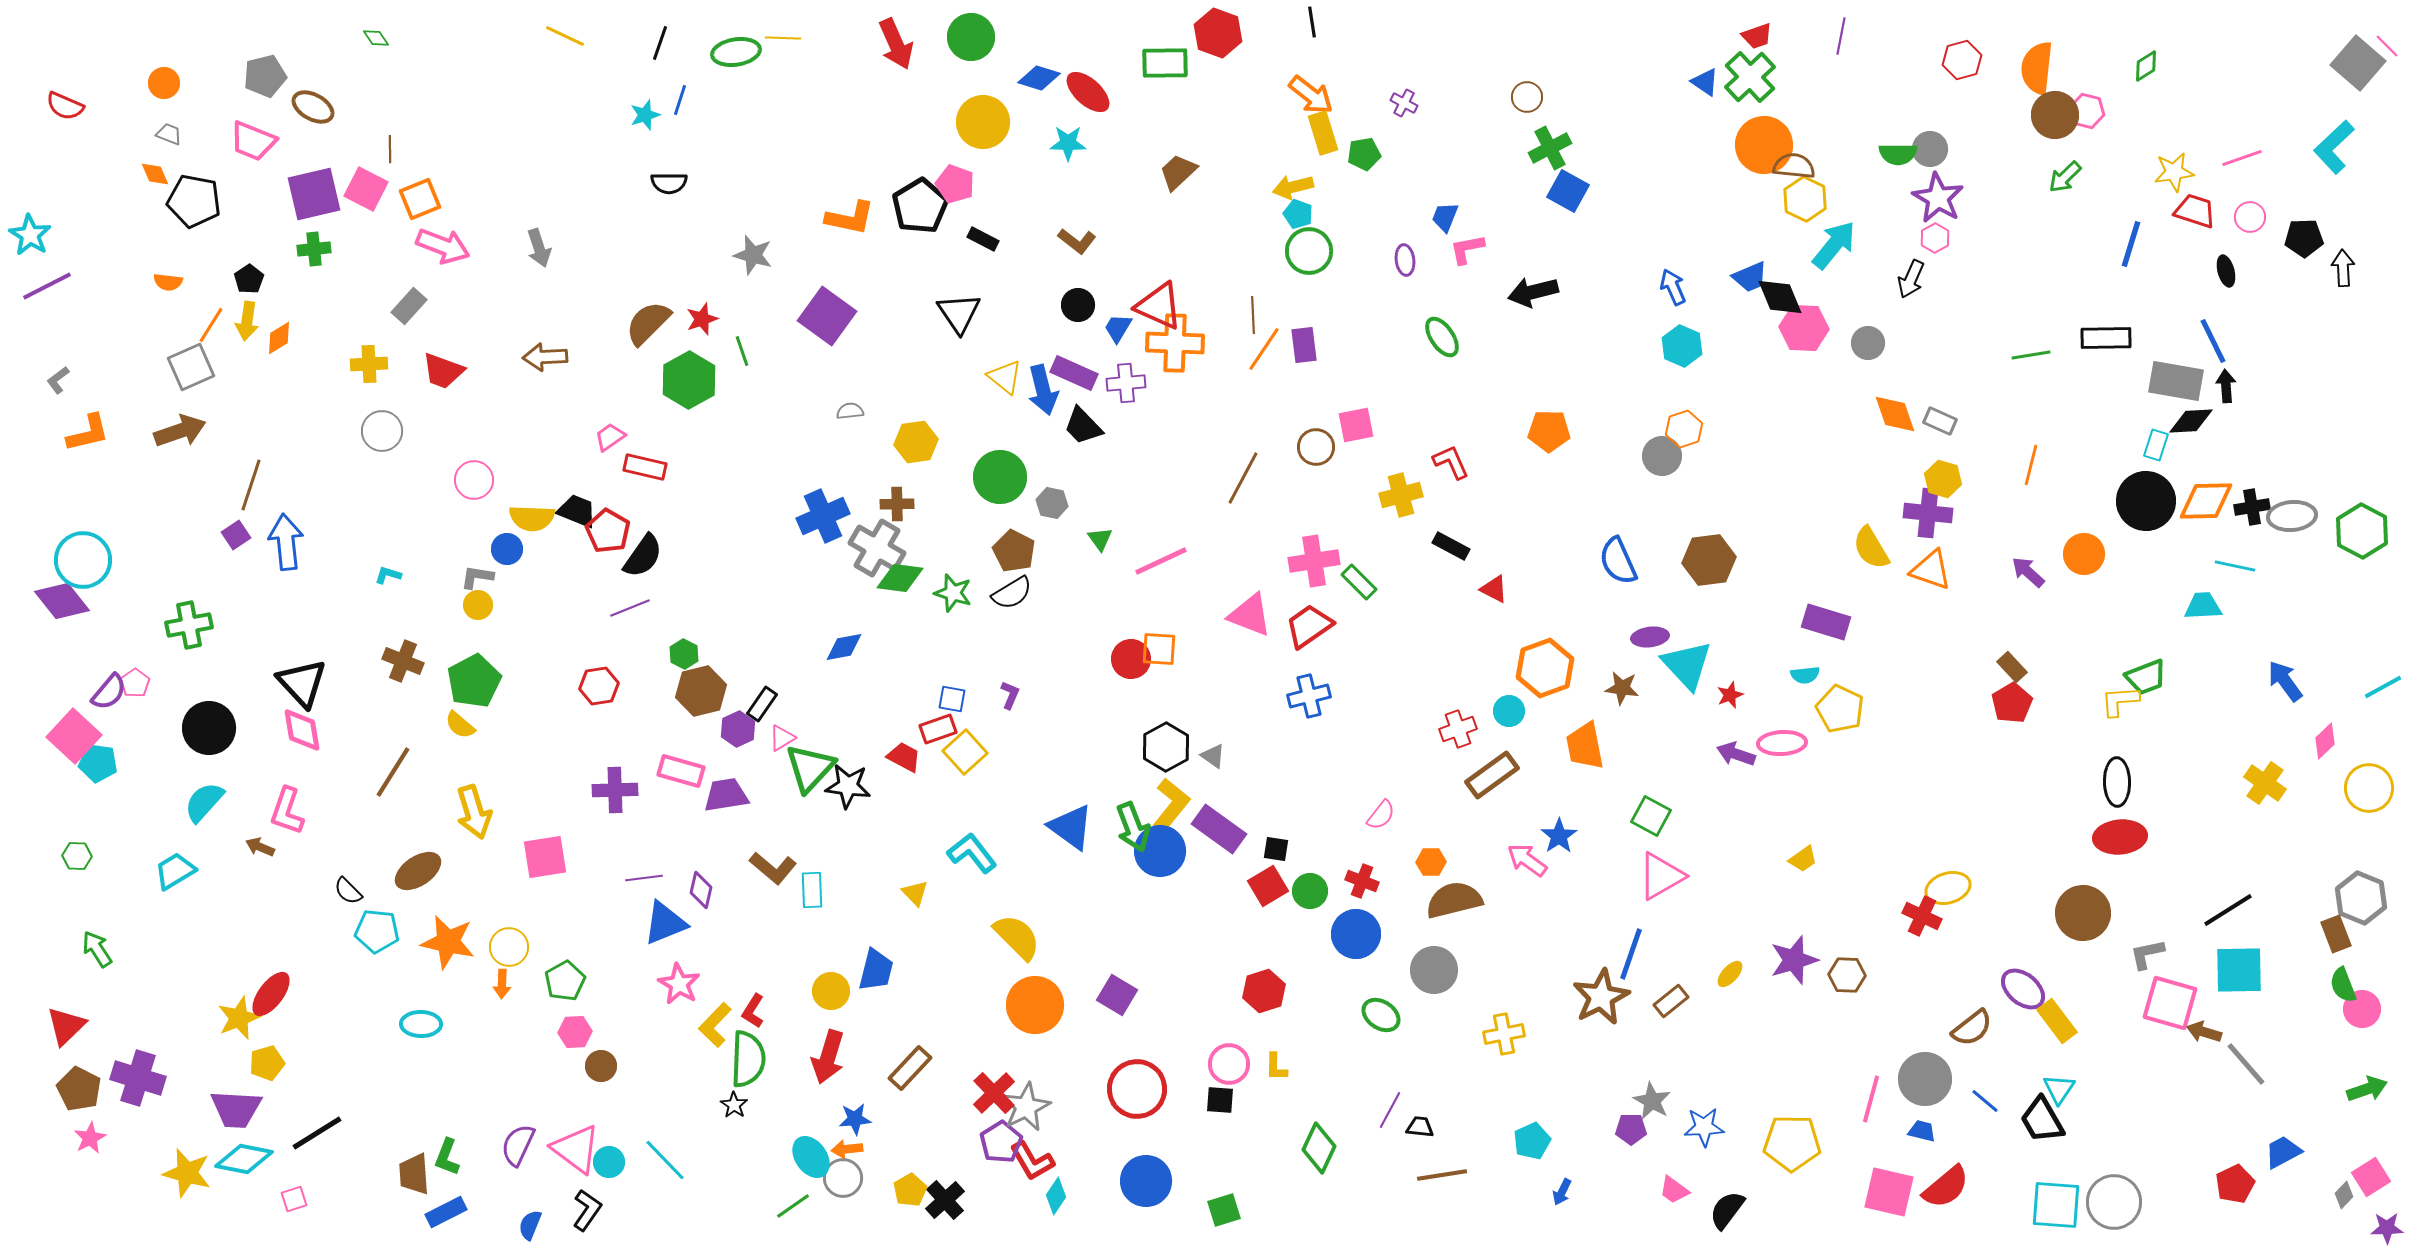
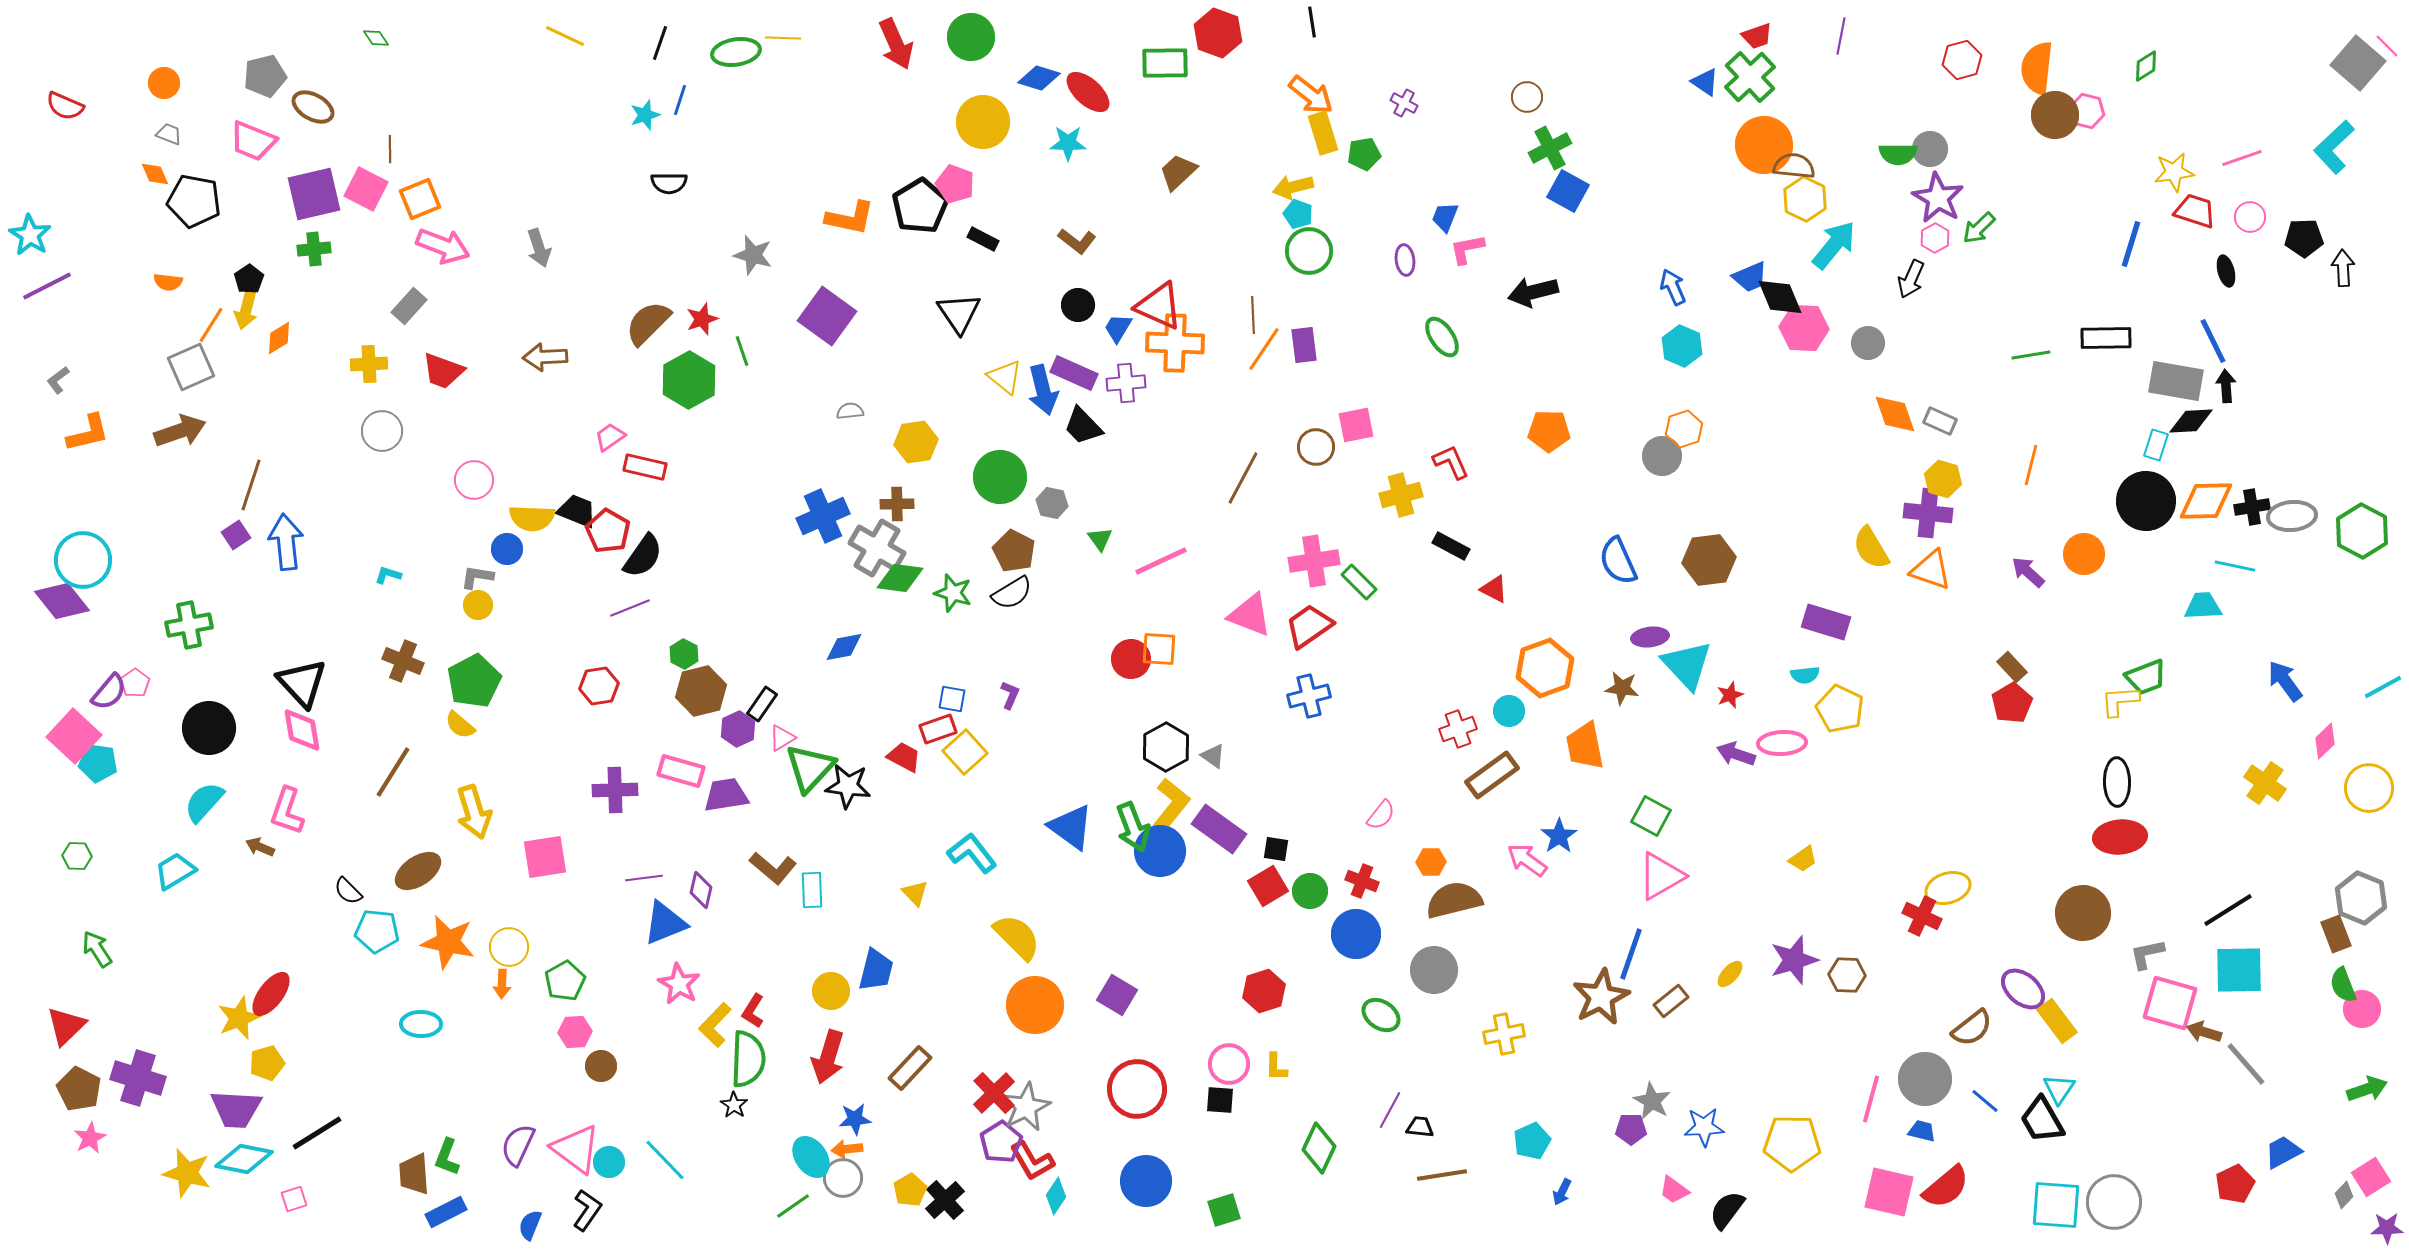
green arrow at (2065, 177): moved 86 px left, 51 px down
yellow arrow at (247, 321): moved 1 px left, 11 px up; rotated 6 degrees clockwise
